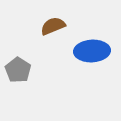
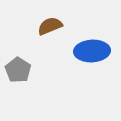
brown semicircle: moved 3 px left
